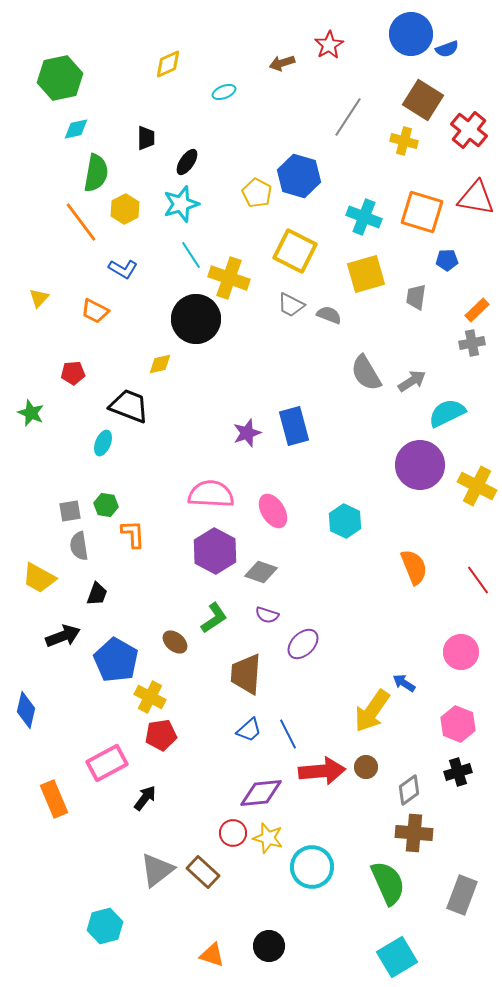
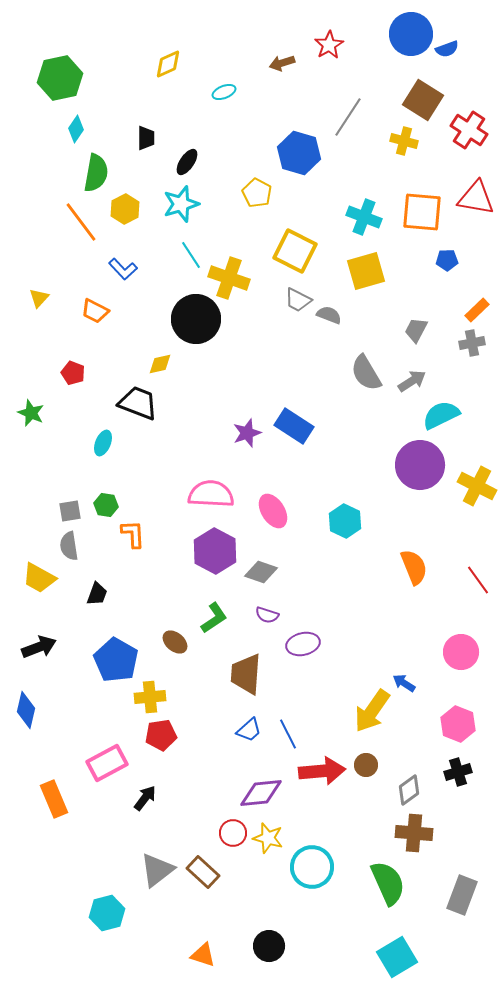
cyan diamond at (76, 129): rotated 44 degrees counterclockwise
red cross at (469, 130): rotated 6 degrees counterclockwise
blue hexagon at (299, 176): moved 23 px up
orange square at (422, 212): rotated 12 degrees counterclockwise
blue L-shape at (123, 269): rotated 16 degrees clockwise
yellow square at (366, 274): moved 3 px up
gray trapezoid at (416, 297): moved 33 px down; rotated 20 degrees clockwise
gray trapezoid at (291, 305): moved 7 px right, 5 px up
red pentagon at (73, 373): rotated 25 degrees clockwise
black trapezoid at (129, 406): moved 9 px right, 3 px up
cyan semicircle at (447, 413): moved 6 px left, 2 px down
blue rectangle at (294, 426): rotated 42 degrees counterclockwise
gray semicircle at (79, 546): moved 10 px left
black arrow at (63, 636): moved 24 px left, 11 px down
purple ellipse at (303, 644): rotated 32 degrees clockwise
yellow cross at (150, 697): rotated 32 degrees counterclockwise
brown circle at (366, 767): moved 2 px up
cyan hexagon at (105, 926): moved 2 px right, 13 px up
orange triangle at (212, 955): moved 9 px left
